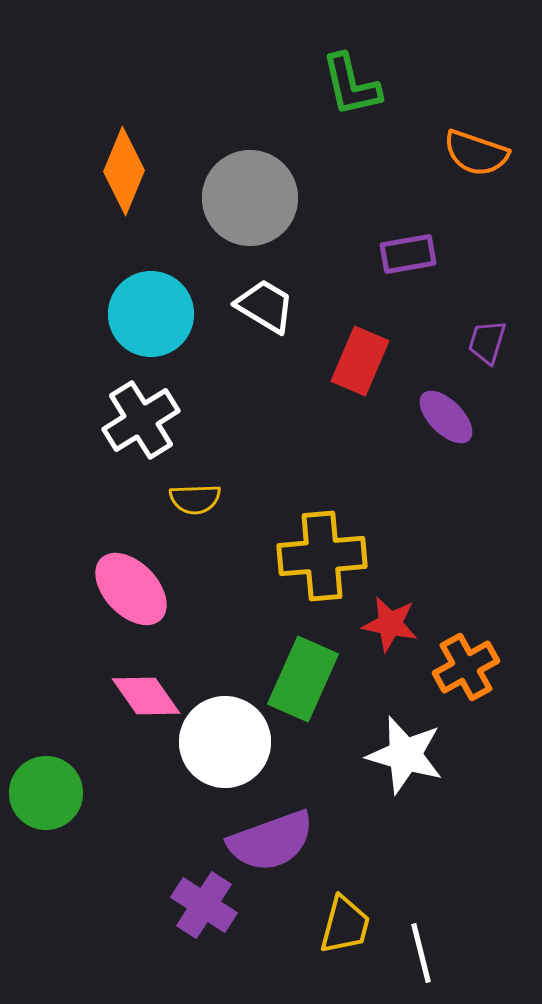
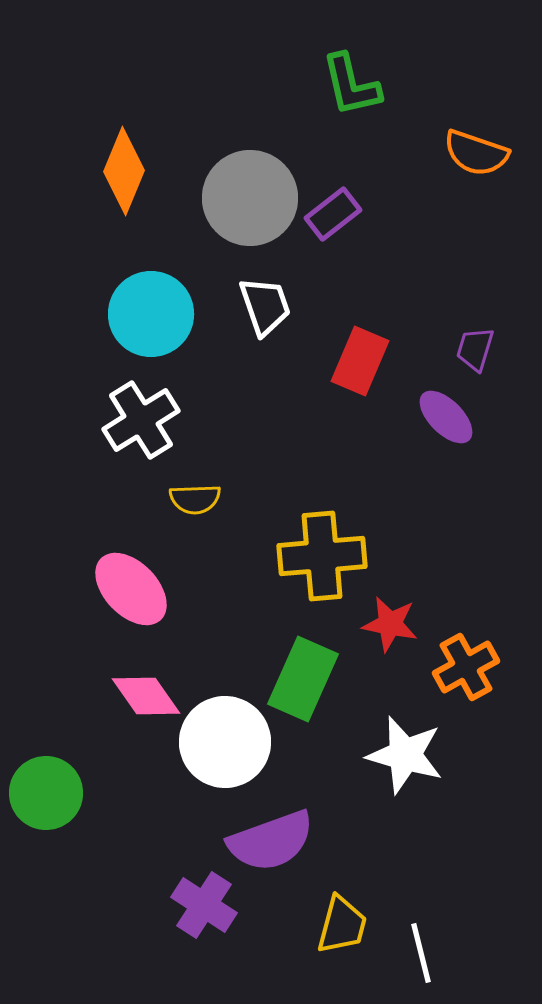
purple rectangle: moved 75 px left, 40 px up; rotated 28 degrees counterclockwise
white trapezoid: rotated 40 degrees clockwise
purple trapezoid: moved 12 px left, 7 px down
yellow trapezoid: moved 3 px left
